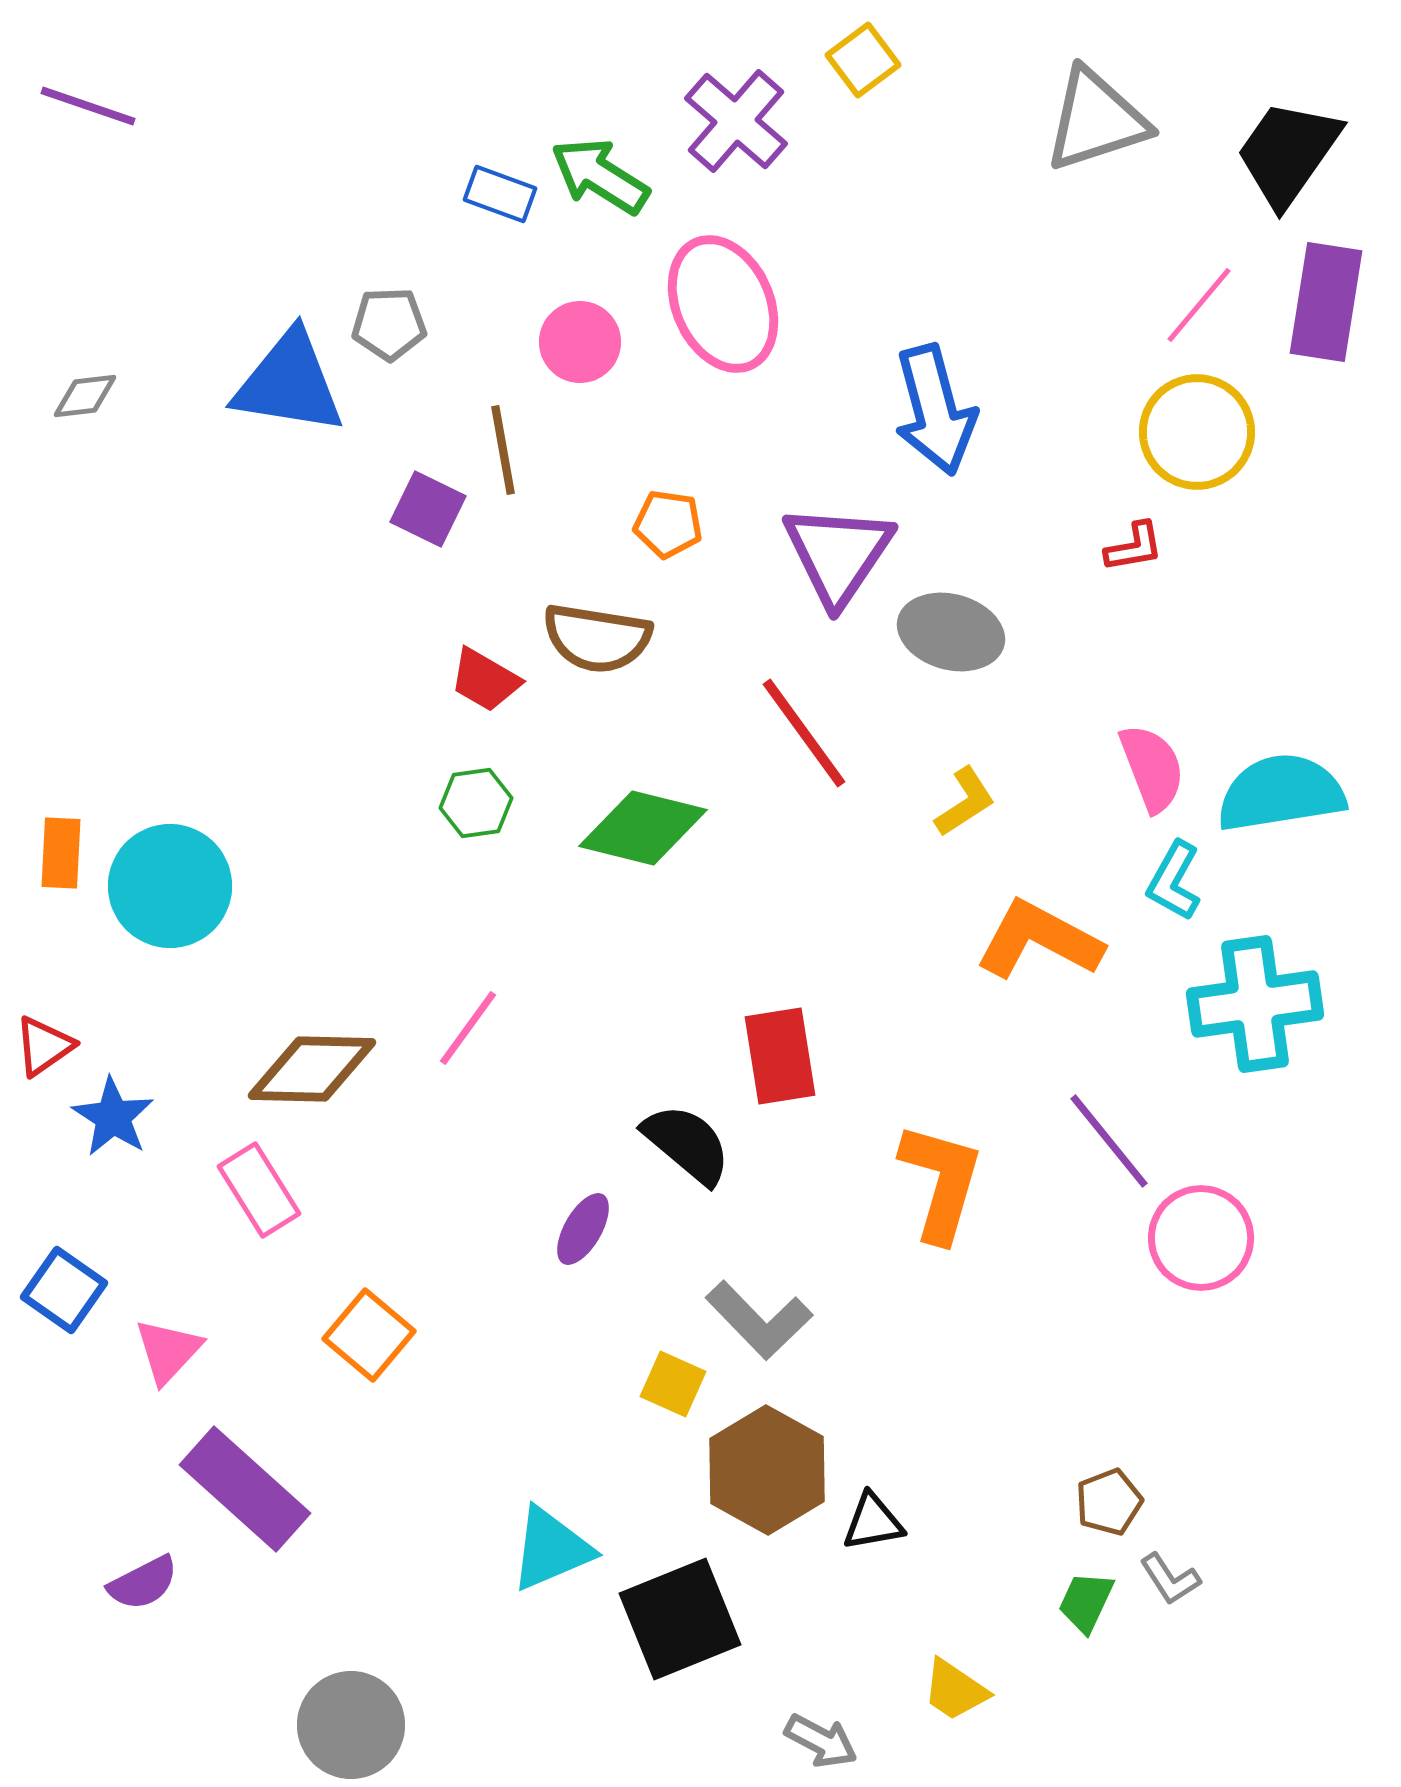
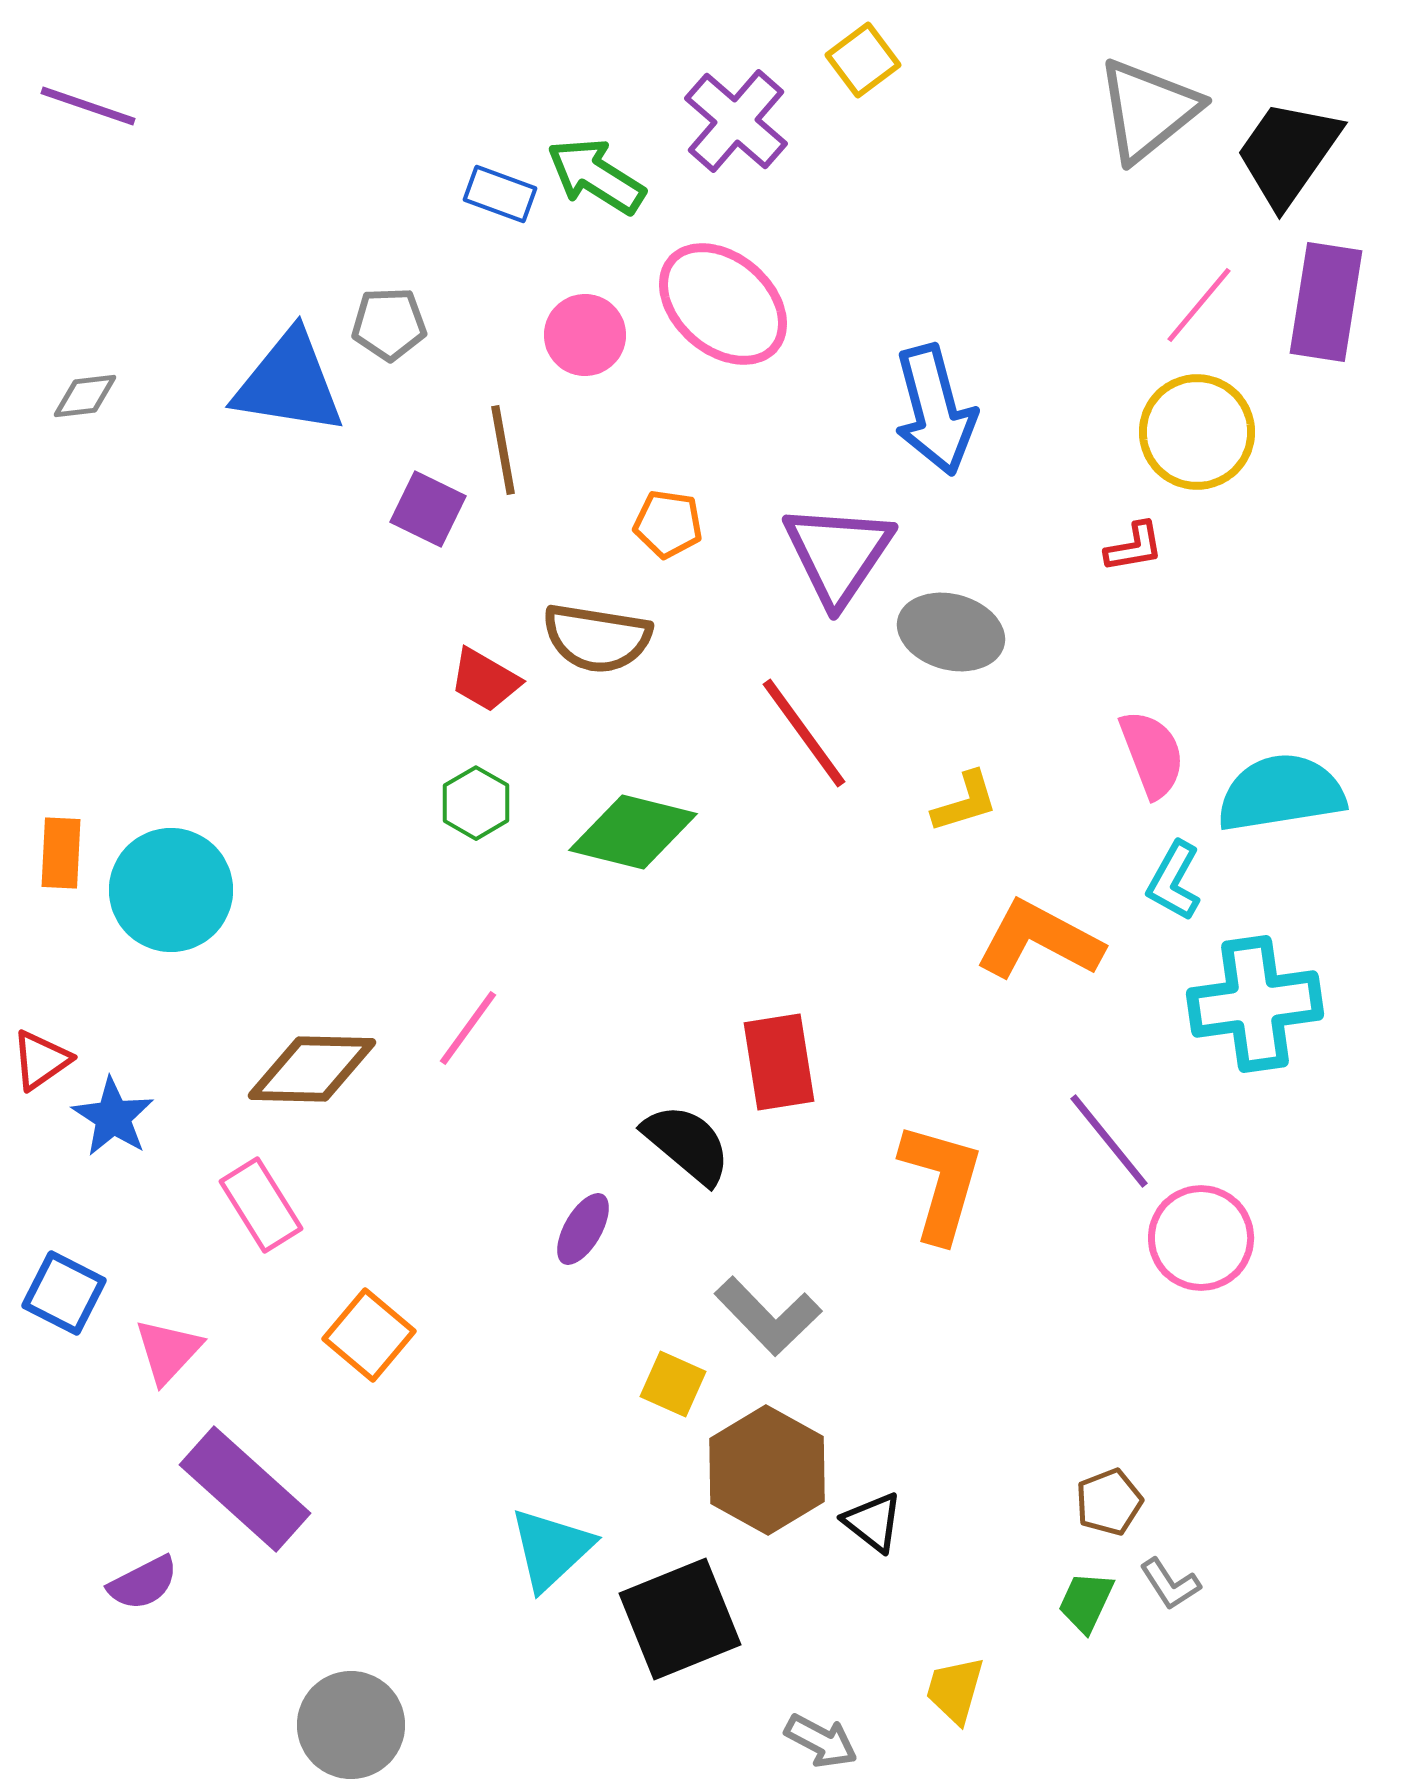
gray triangle at (1096, 120): moved 52 px right, 10 px up; rotated 21 degrees counterclockwise
green arrow at (600, 176): moved 4 px left
pink ellipse at (723, 304): rotated 25 degrees counterclockwise
pink circle at (580, 342): moved 5 px right, 7 px up
pink semicircle at (1152, 768): moved 14 px up
yellow L-shape at (965, 802): rotated 16 degrees clockwise
green hexagon at (476, 803): rotated 22 degrees counterclockwise
green diamond at (643, 828): moved 10 px left, 4 px down
cyan circle at (170, 886): moved 1 px right, 4 px down
red triangle at (44, 1046): moved 3 px left, 14 px down
red rectangle at (780, 1056): moved 1 px left, 6 px down
pink rectangle at (259, 1190): moved 2 px right, 15 px down
blue square at (64, 1290): moved 3 px down; rotated 8 degrees counterclockwise
gray L-shape at (759, 1320): moved 9 px right, 4 px up
black triangle at (873, 1522): rotated 48 degrees clockwise
cyan triangle at (551, 1549): rotated 20 degrees counterclockwise
gray L-shape at (1170, 1579): moved 5 px down
yellow trapezoid at (955, 1690): rotated 72 degrees clockwise
